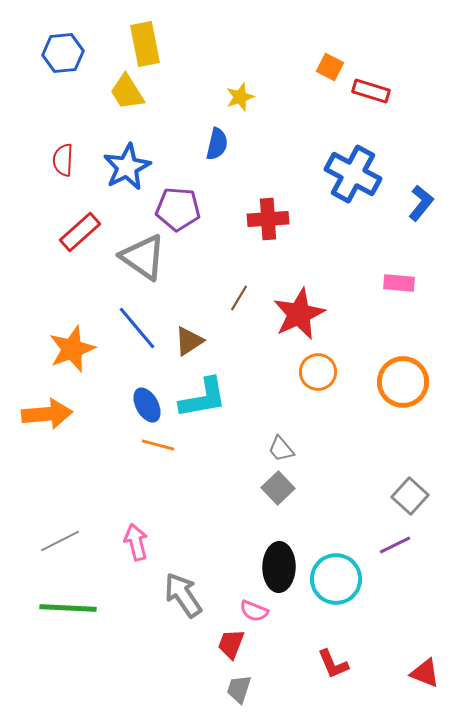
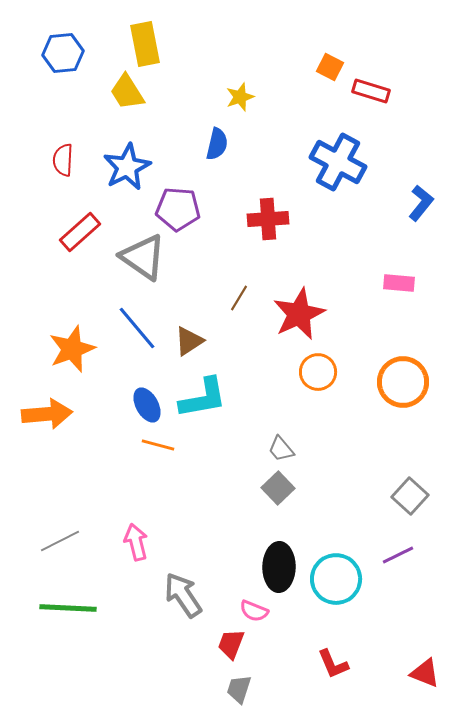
blue cross at (353, 174): moved 15 px left, 12 px up
purple line at (395, 545): moved 3 px right, 10 px down
